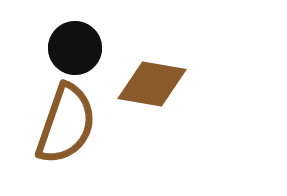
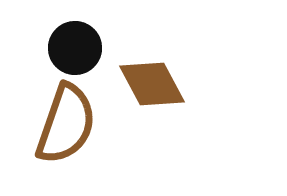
brown diamond: rotated 52 degrees clockwise
